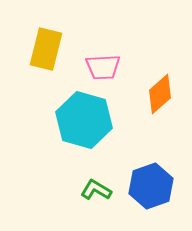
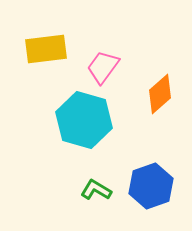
yellow rectangle: rotated 69 degrees clockwise
pink trapezoid: rotated 129 degrees clockwise
